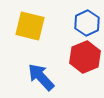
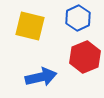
blue hexagon: moved 9 px left, 5 px up
blue arrow: rotated 120 degrees clockwise
